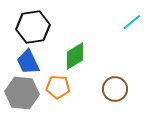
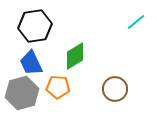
cyan line: moved 4 px right
black hexagon: moved 2 px right, 1 px up
blue trapezoid: moved 3 px right, 1 px down
gray hexagon: rotated 20 degrees counterclockwise
